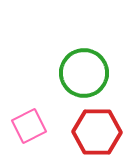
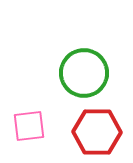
pink square: rotated 20 degrees clockwise
